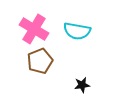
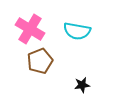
pink cross: moved 4 px left
